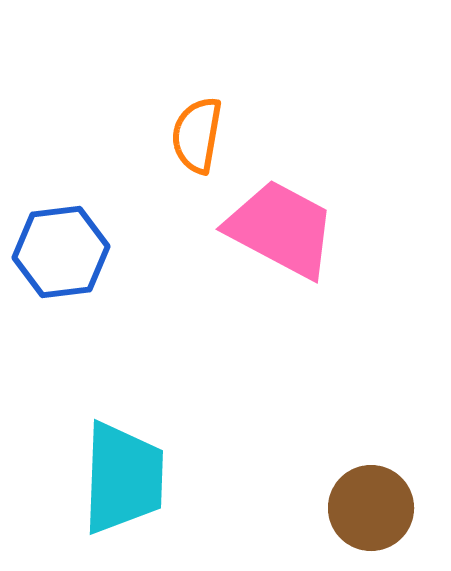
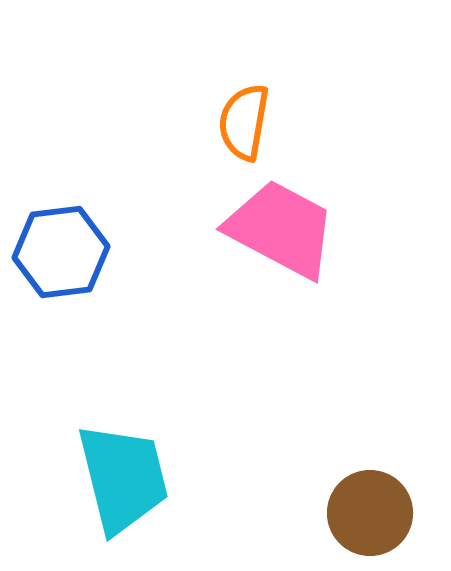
orange semicircle: moved 47 px right, 13 px up
cyan trapezoid: rotated 16 degrees counterclockwise
brown circle: moved 1 px left, 5 px down
